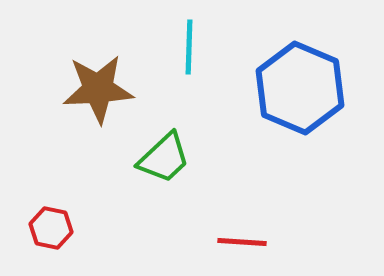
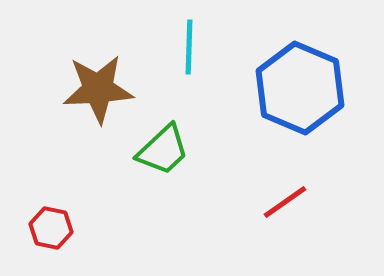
green trapezoid: moved 1 px left, 8 px up
red line: moved 43 px right, 40 px up; rotated 39 degrees counterclockwise
